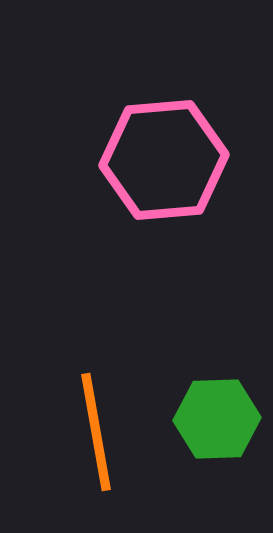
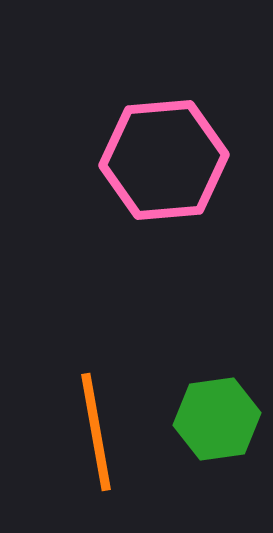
green hexagon: rotated 6 degrees counterclockwise
